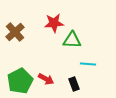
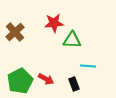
cyan line: moved 2 px down
